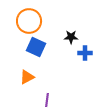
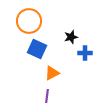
black star: rotated 16 degrees counterclockwise
blue square: moved 1 px right, 2 px down
orange triangle: moved 25 px right, 4 px up
purple line: moved 4 px up
